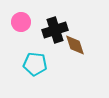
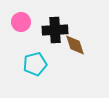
black cross: rotated 15 degrees clockwise
cyan pentagon: rotated 20 degrees counterclockwise
